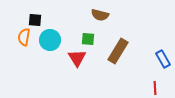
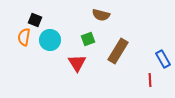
brown semicircle: moved 1 px right
black square: rotated 16 degrees clockwise
green square: rotated 24 degrees counterclockwise
red triangle: moved 5 px down
red line: moved 5 px left, 8 px up
